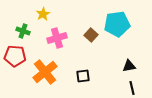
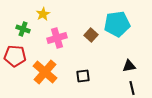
green cross: moved 2 px up
orange cross: rotated 10 degrees counterclockwise
